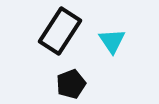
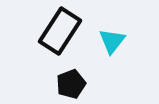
cyan triangle: rotated 12 degrees clockwise
